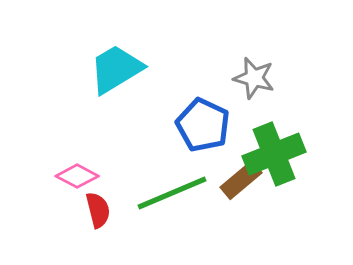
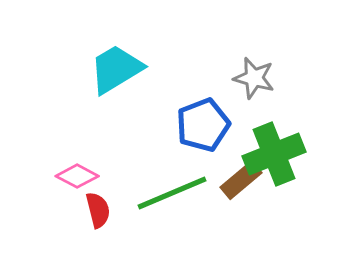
blue pentagon: rotated 26 degrees clockwise
